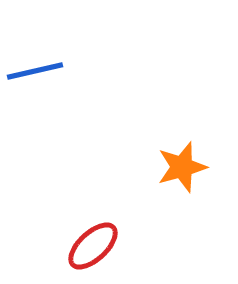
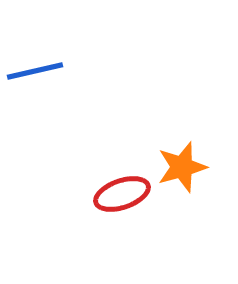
red ellipse: moved 29 px right, 52 px up; rotated 24 degrees clockwise
